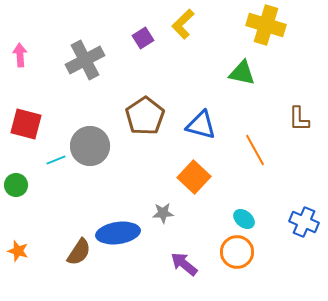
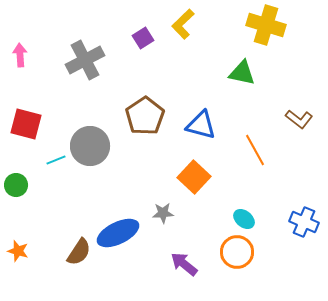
brown L-shape: rotated 52 degrees counterclockwise
blue ellipse: rotated 18 degrees counterclockwise
